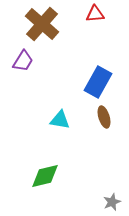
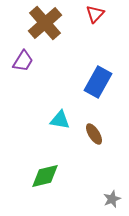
red triangle: rotated 42 degrees counterclockwise
brown cross: moved 3 px right, 1 px up; rotated 8 degrees clockwise
brown ellipse: moved 10 px left, 17 px down; rotated 15 degrees counterclockwise
gray star: moved 3 px up
